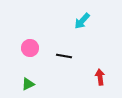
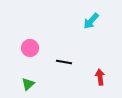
cyan arrow: moved 9 px right
black line: moved 6 px down
green triangle: rotated 16 degrees counterclockwise
